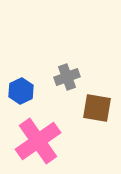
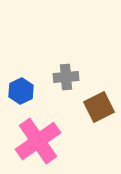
gray cross: moved 1 px left; rotated 15 degrees clockwise
brown square: moved 2 px right, 1 px up; rotated 36 degrees counterclockwise
